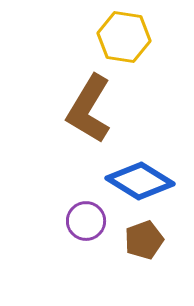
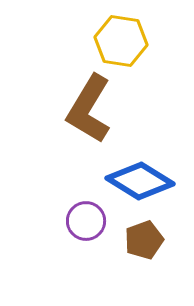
yellow hexagon: moved 3 px left, 4 px down
